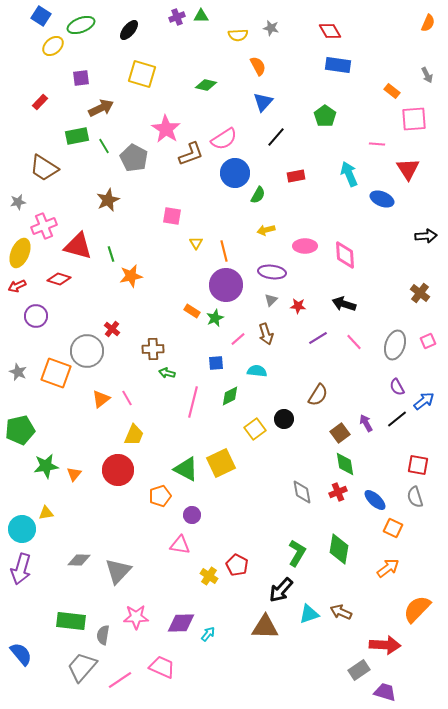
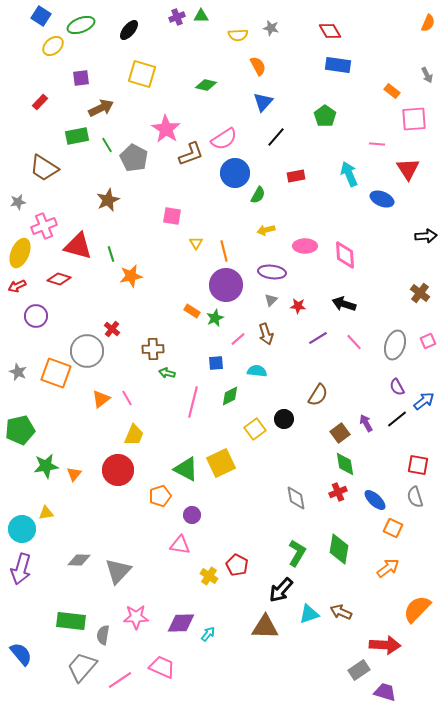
green line at (104, 146): moved 3 px right, 1 px up
gray diamond at (302, 492): moved 6 px left, 6 px down
